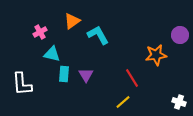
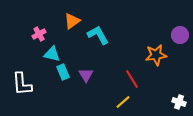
pink cross: moved 1 px left, 2 px down
cyan rectangle: moved 1 px left, 2 px up; rotated 28 degrees counterclockwise
red line: moved 1 px down
